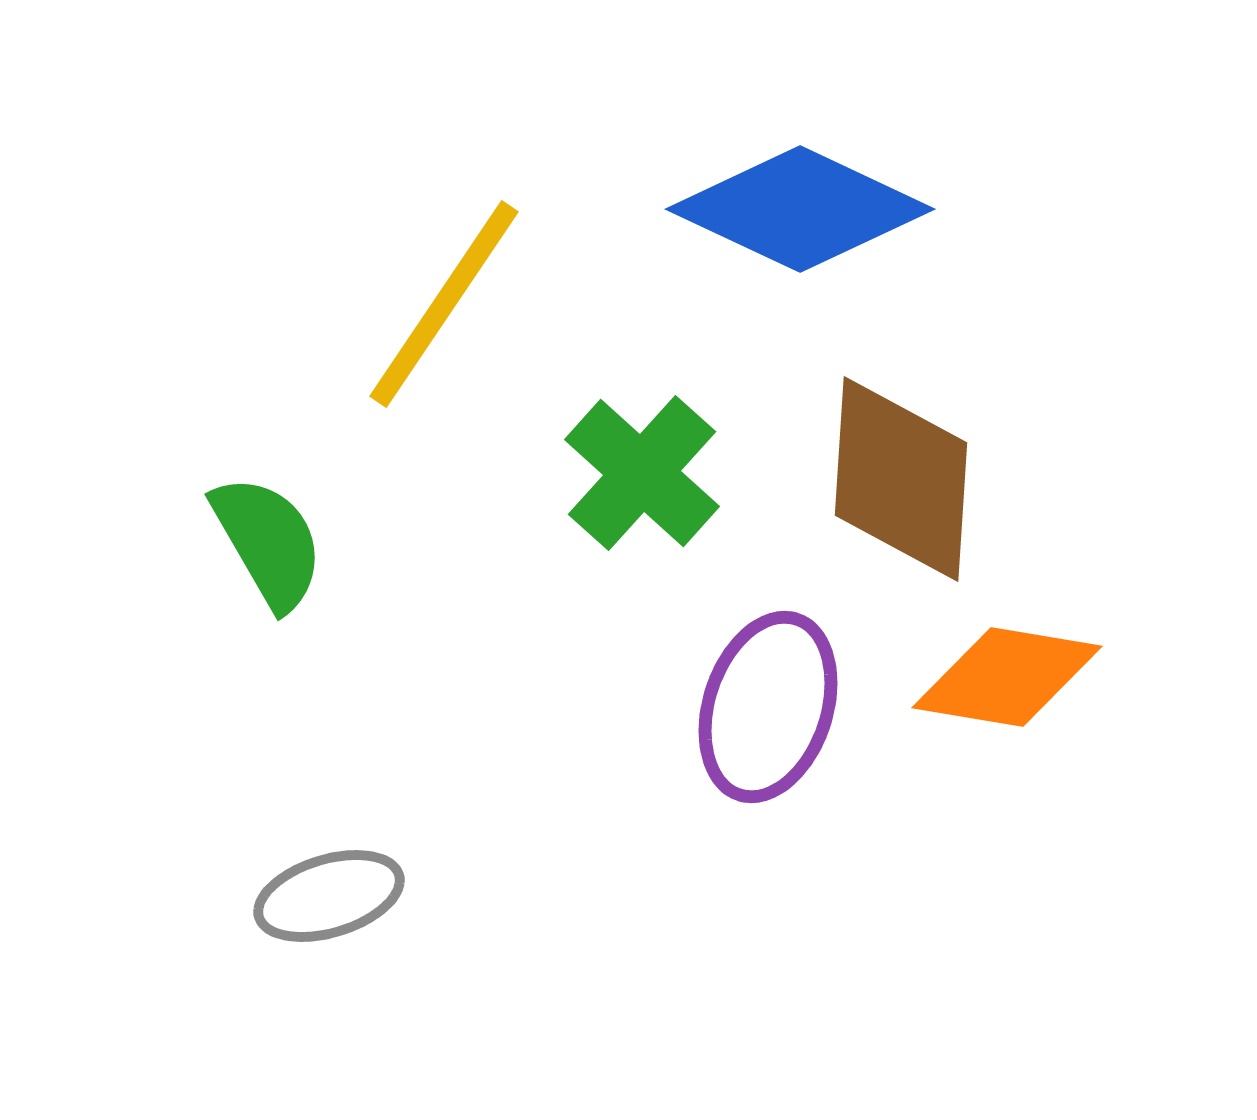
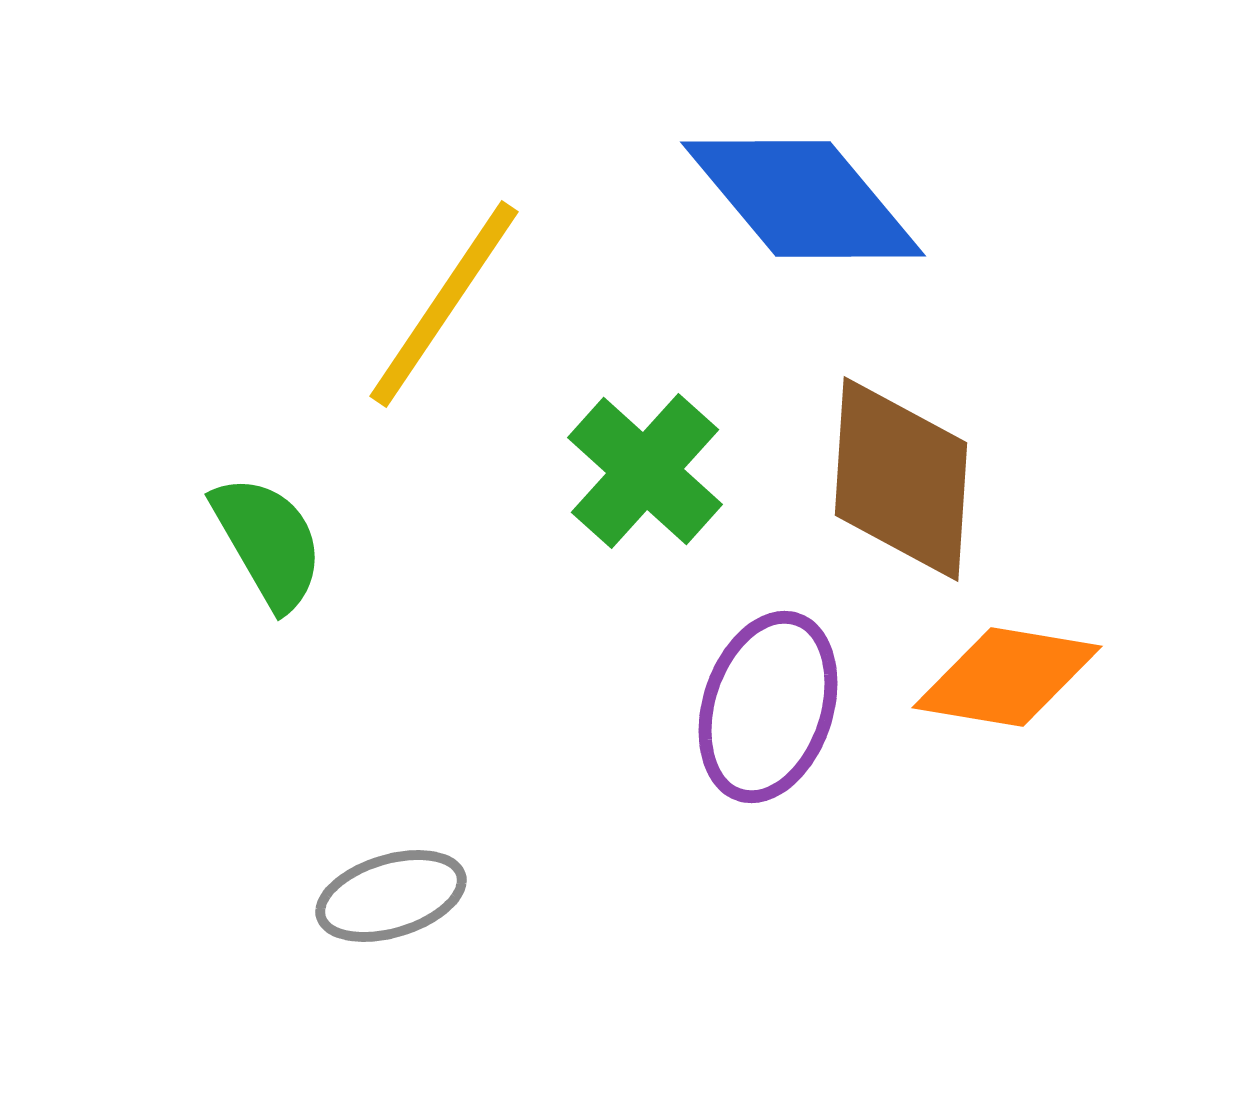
blue diamond: moved 3 px right, 10 px up; rotated 25 degrees clockwise
green cross: moved 3 px right, 2 px up
gray ellipse: moved 62 px right
